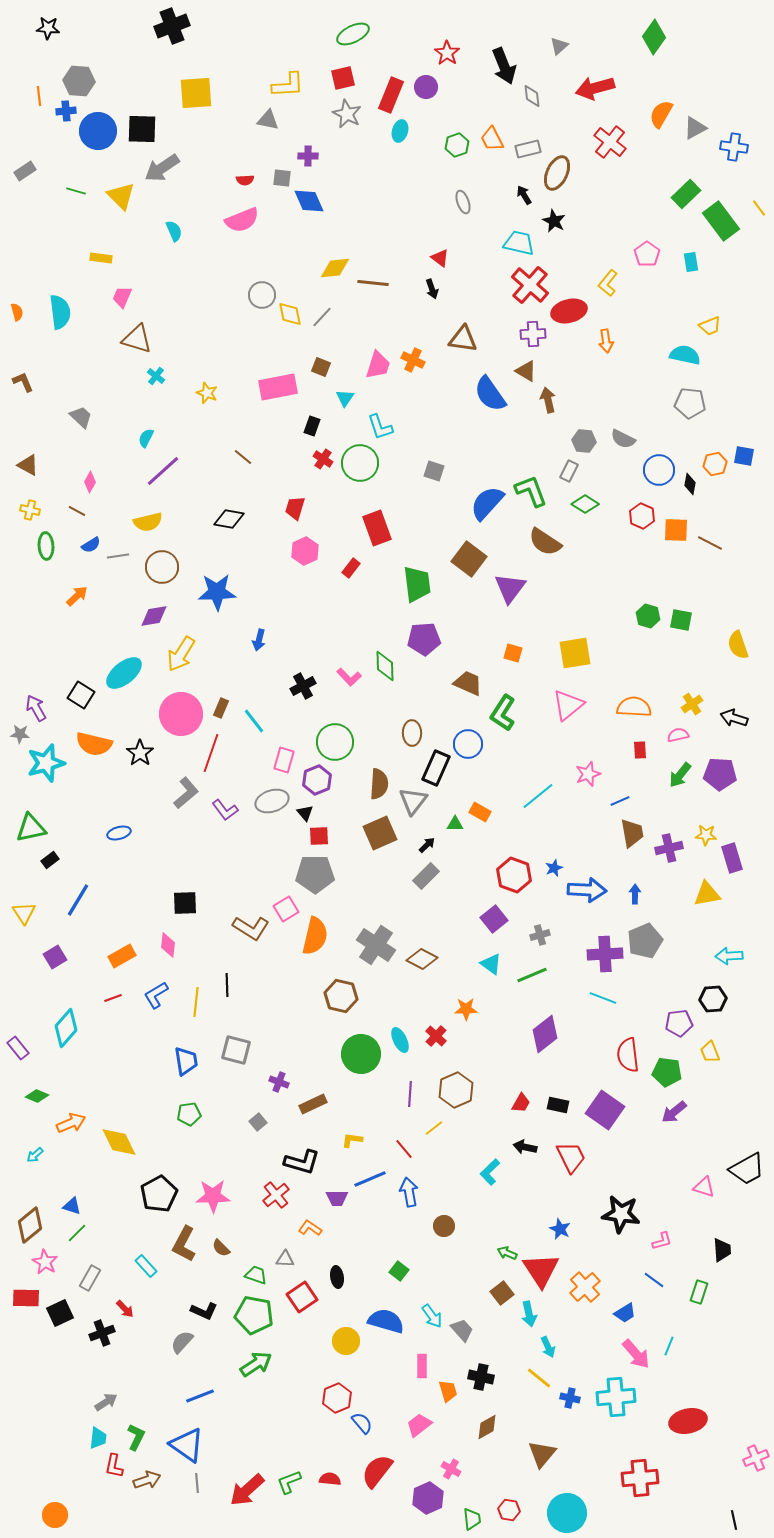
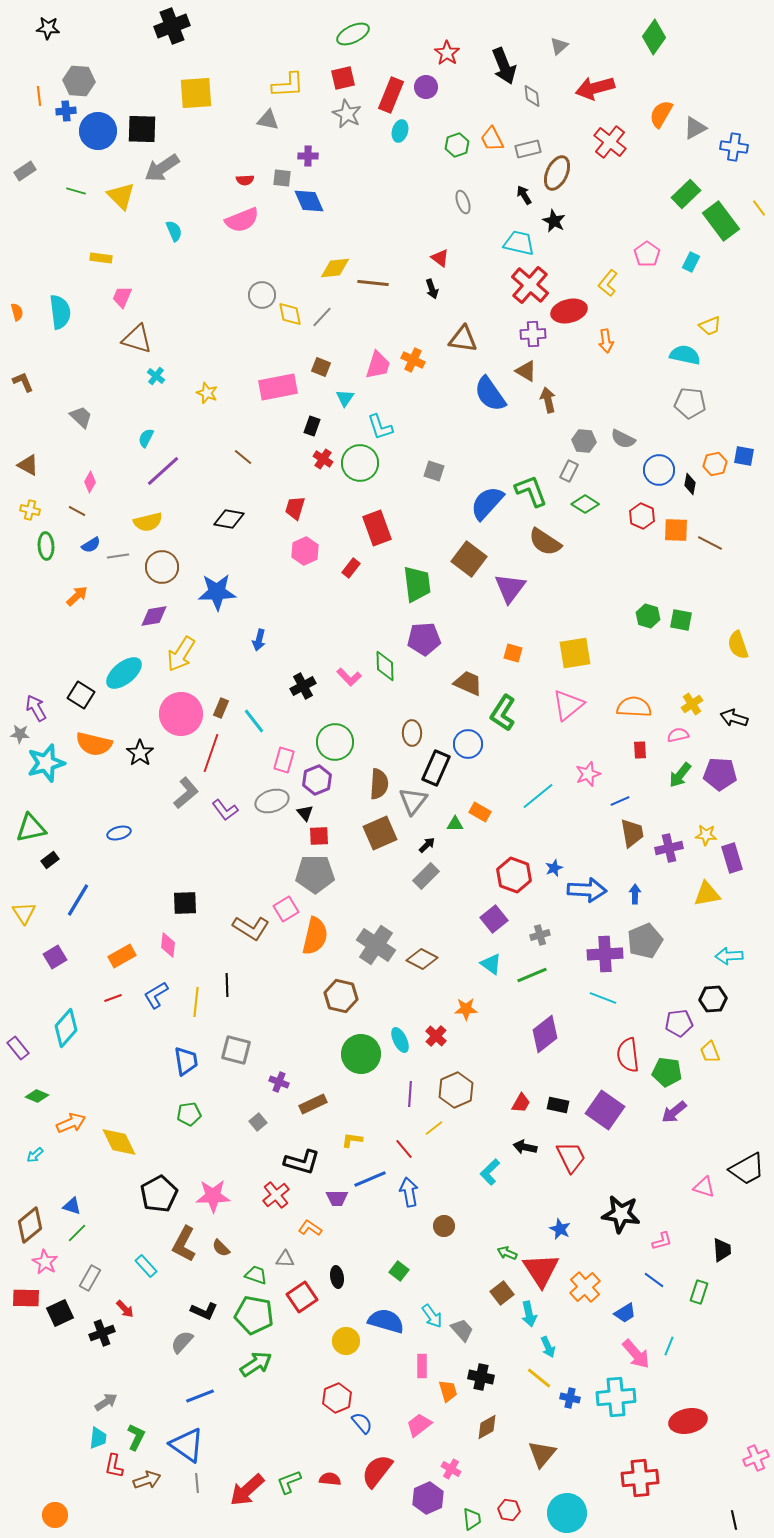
cyan rectangle at (691, 262): rotated 36 degrees clockwise
